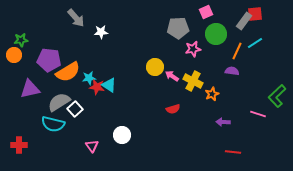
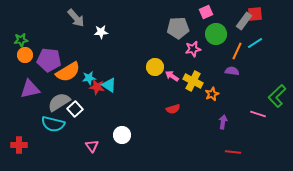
orange circle: moved 11 px right
purple arrow: rotated 96 degrees clockwise
